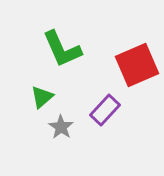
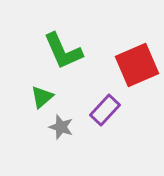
green L-shape: moved 1 px right, 2 px down
gray star: rotated 15 degrees counterclockwise
